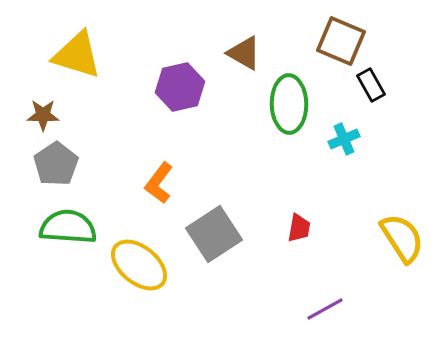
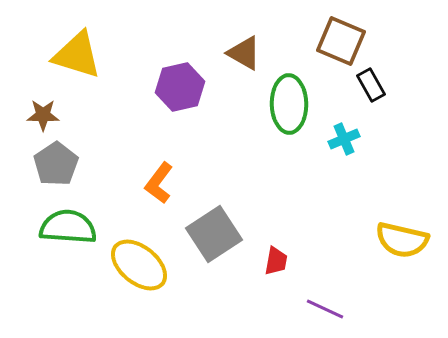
red trapezoid: moved 23 px left, 33 px down
yellow semicircle: moved 2 px down; rotated 136 degrees clockwise
purple line: rotated 54 degrees clockwise
